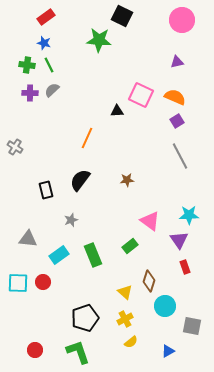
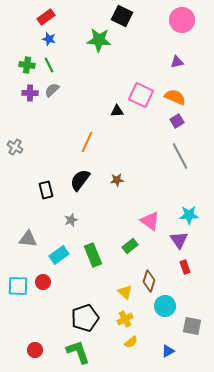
blue star at (44, 43): moved 5 px right, 4 px up
orange line at (87, 138): moved 4 px down
brown star at (127, 180): moved 10 px left
cyan square at (18, 283): moved 3 px down
